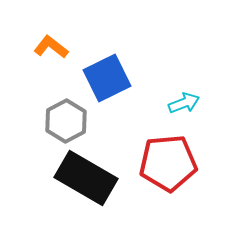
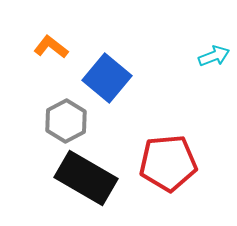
blue square: rotated 24 degrees counterclockwise
cyan arrow: moved 30 px right, 47 px up
